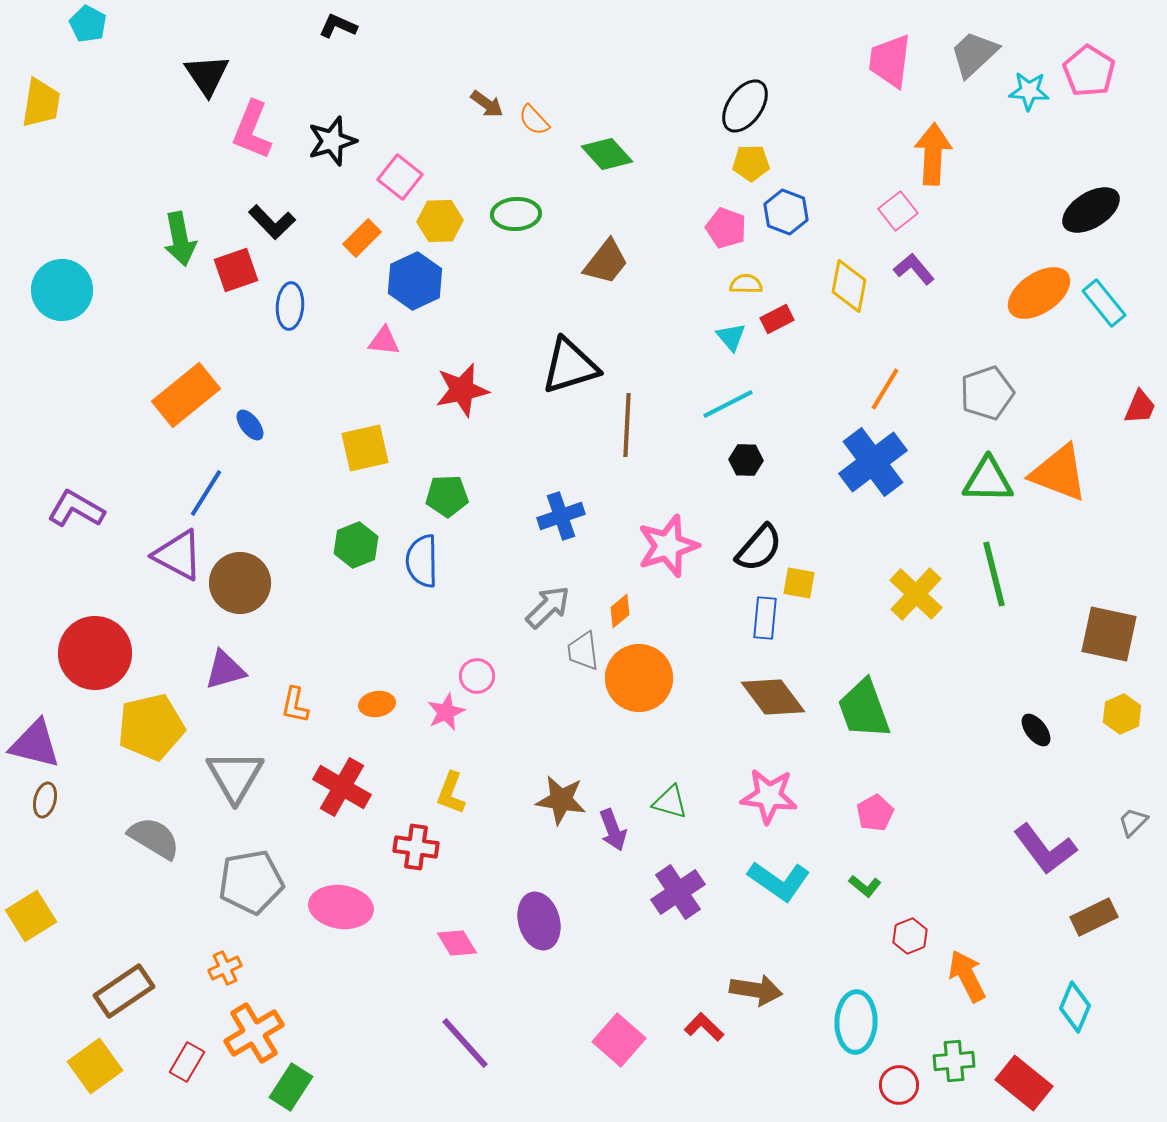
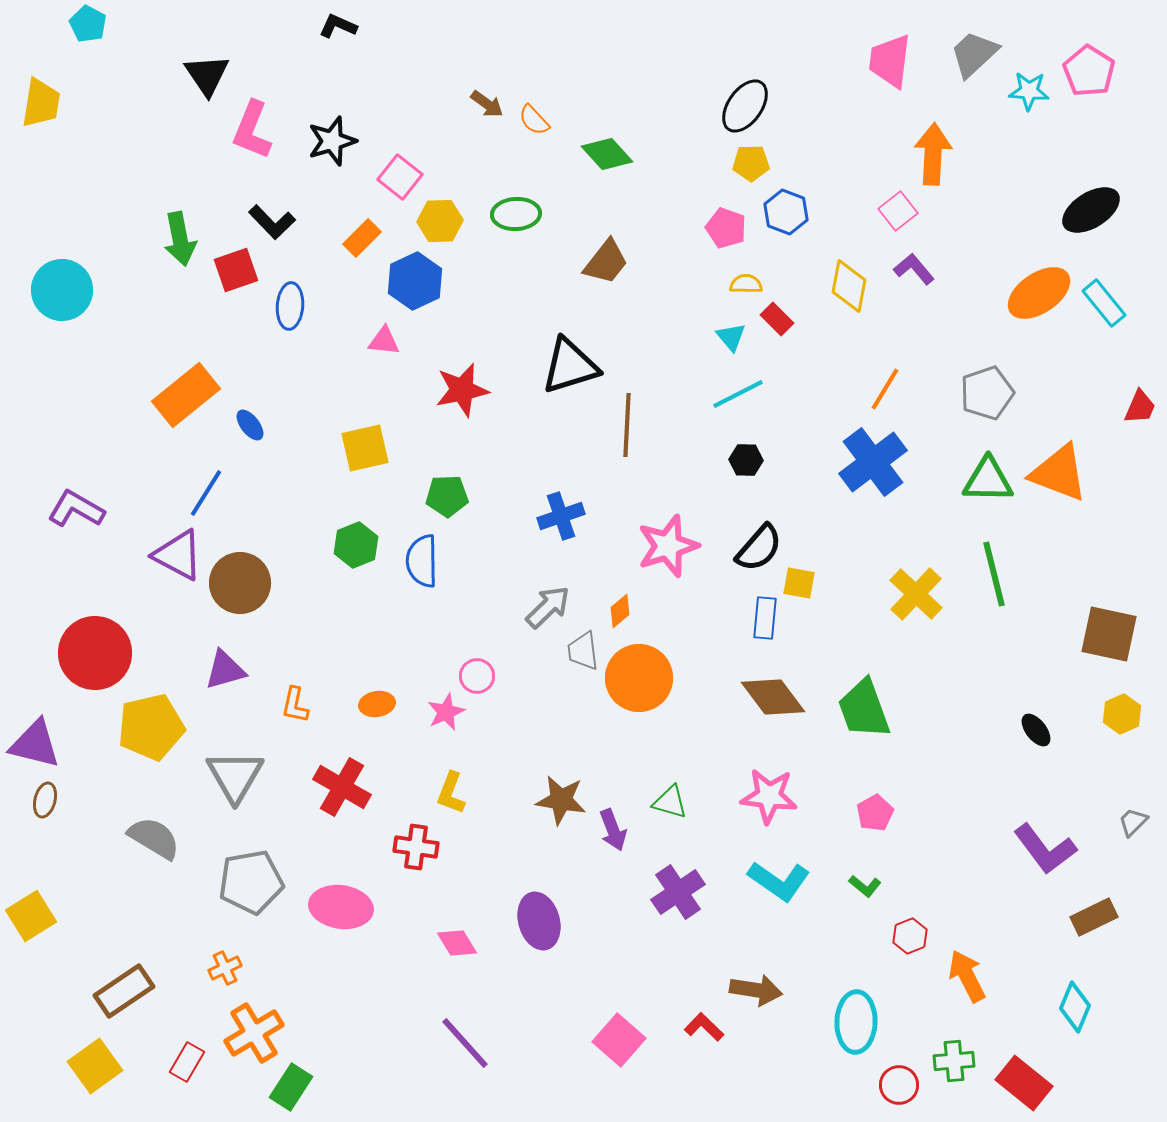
red rectangle at (777, 319): rotated 72 degrees clockwise
cyan line at (728, 404): moved 10 px right, 10 px up
